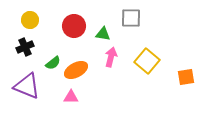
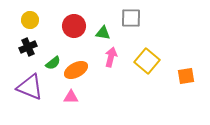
green triangle: moved 1 px up
black cross: moved 3 px right
orange square: moved 1 px up
purple triangle: moved 3 px right, 1 px down
